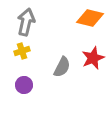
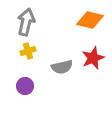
orange diamond: moved 2 px down
yellow cross: moved 6 px right
gray semicircle: rotated 50 degrees clockwise
purple circle: moved 1 px right, 1 px down
